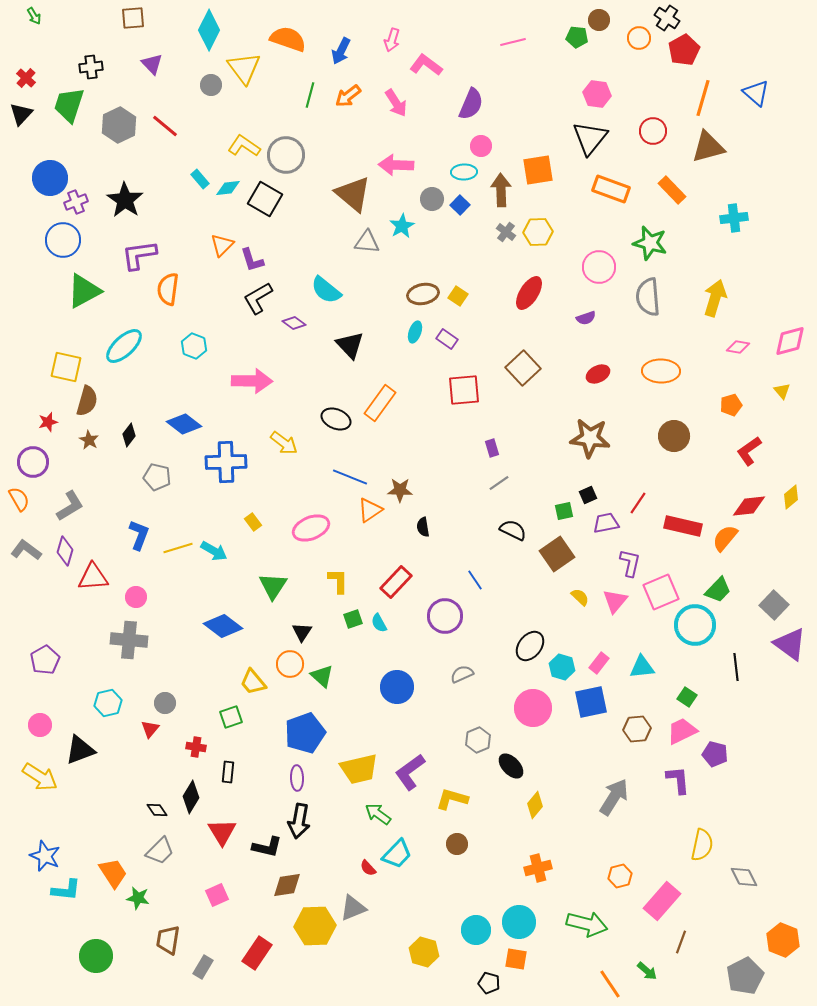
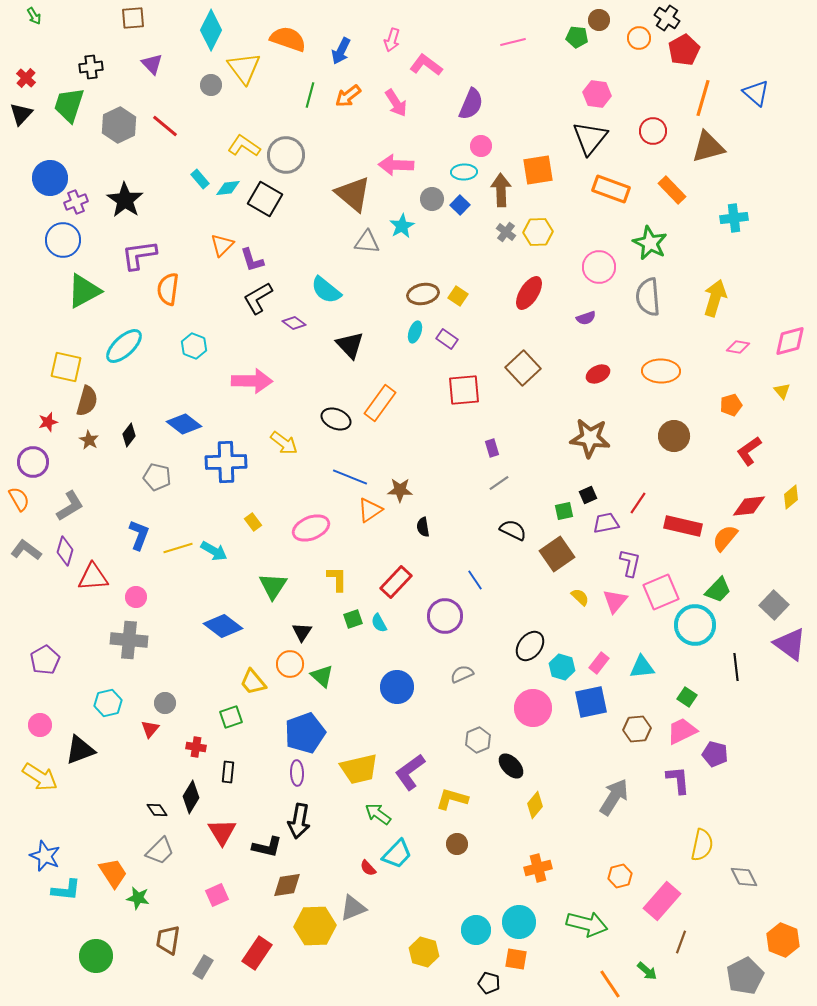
cyan diamond at (209, 30): moved 2 px right
green star at (650, 243): rotated 12 degrees clockwise
yellow L-shape at (338, 581): moved 1 px left, 2 px up
purple ellipse at (297, 778): moved 5 px up
